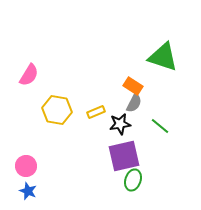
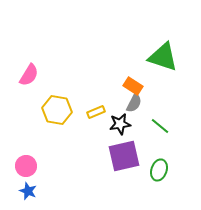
green ellipse: moved 26 px right, 10 px up
